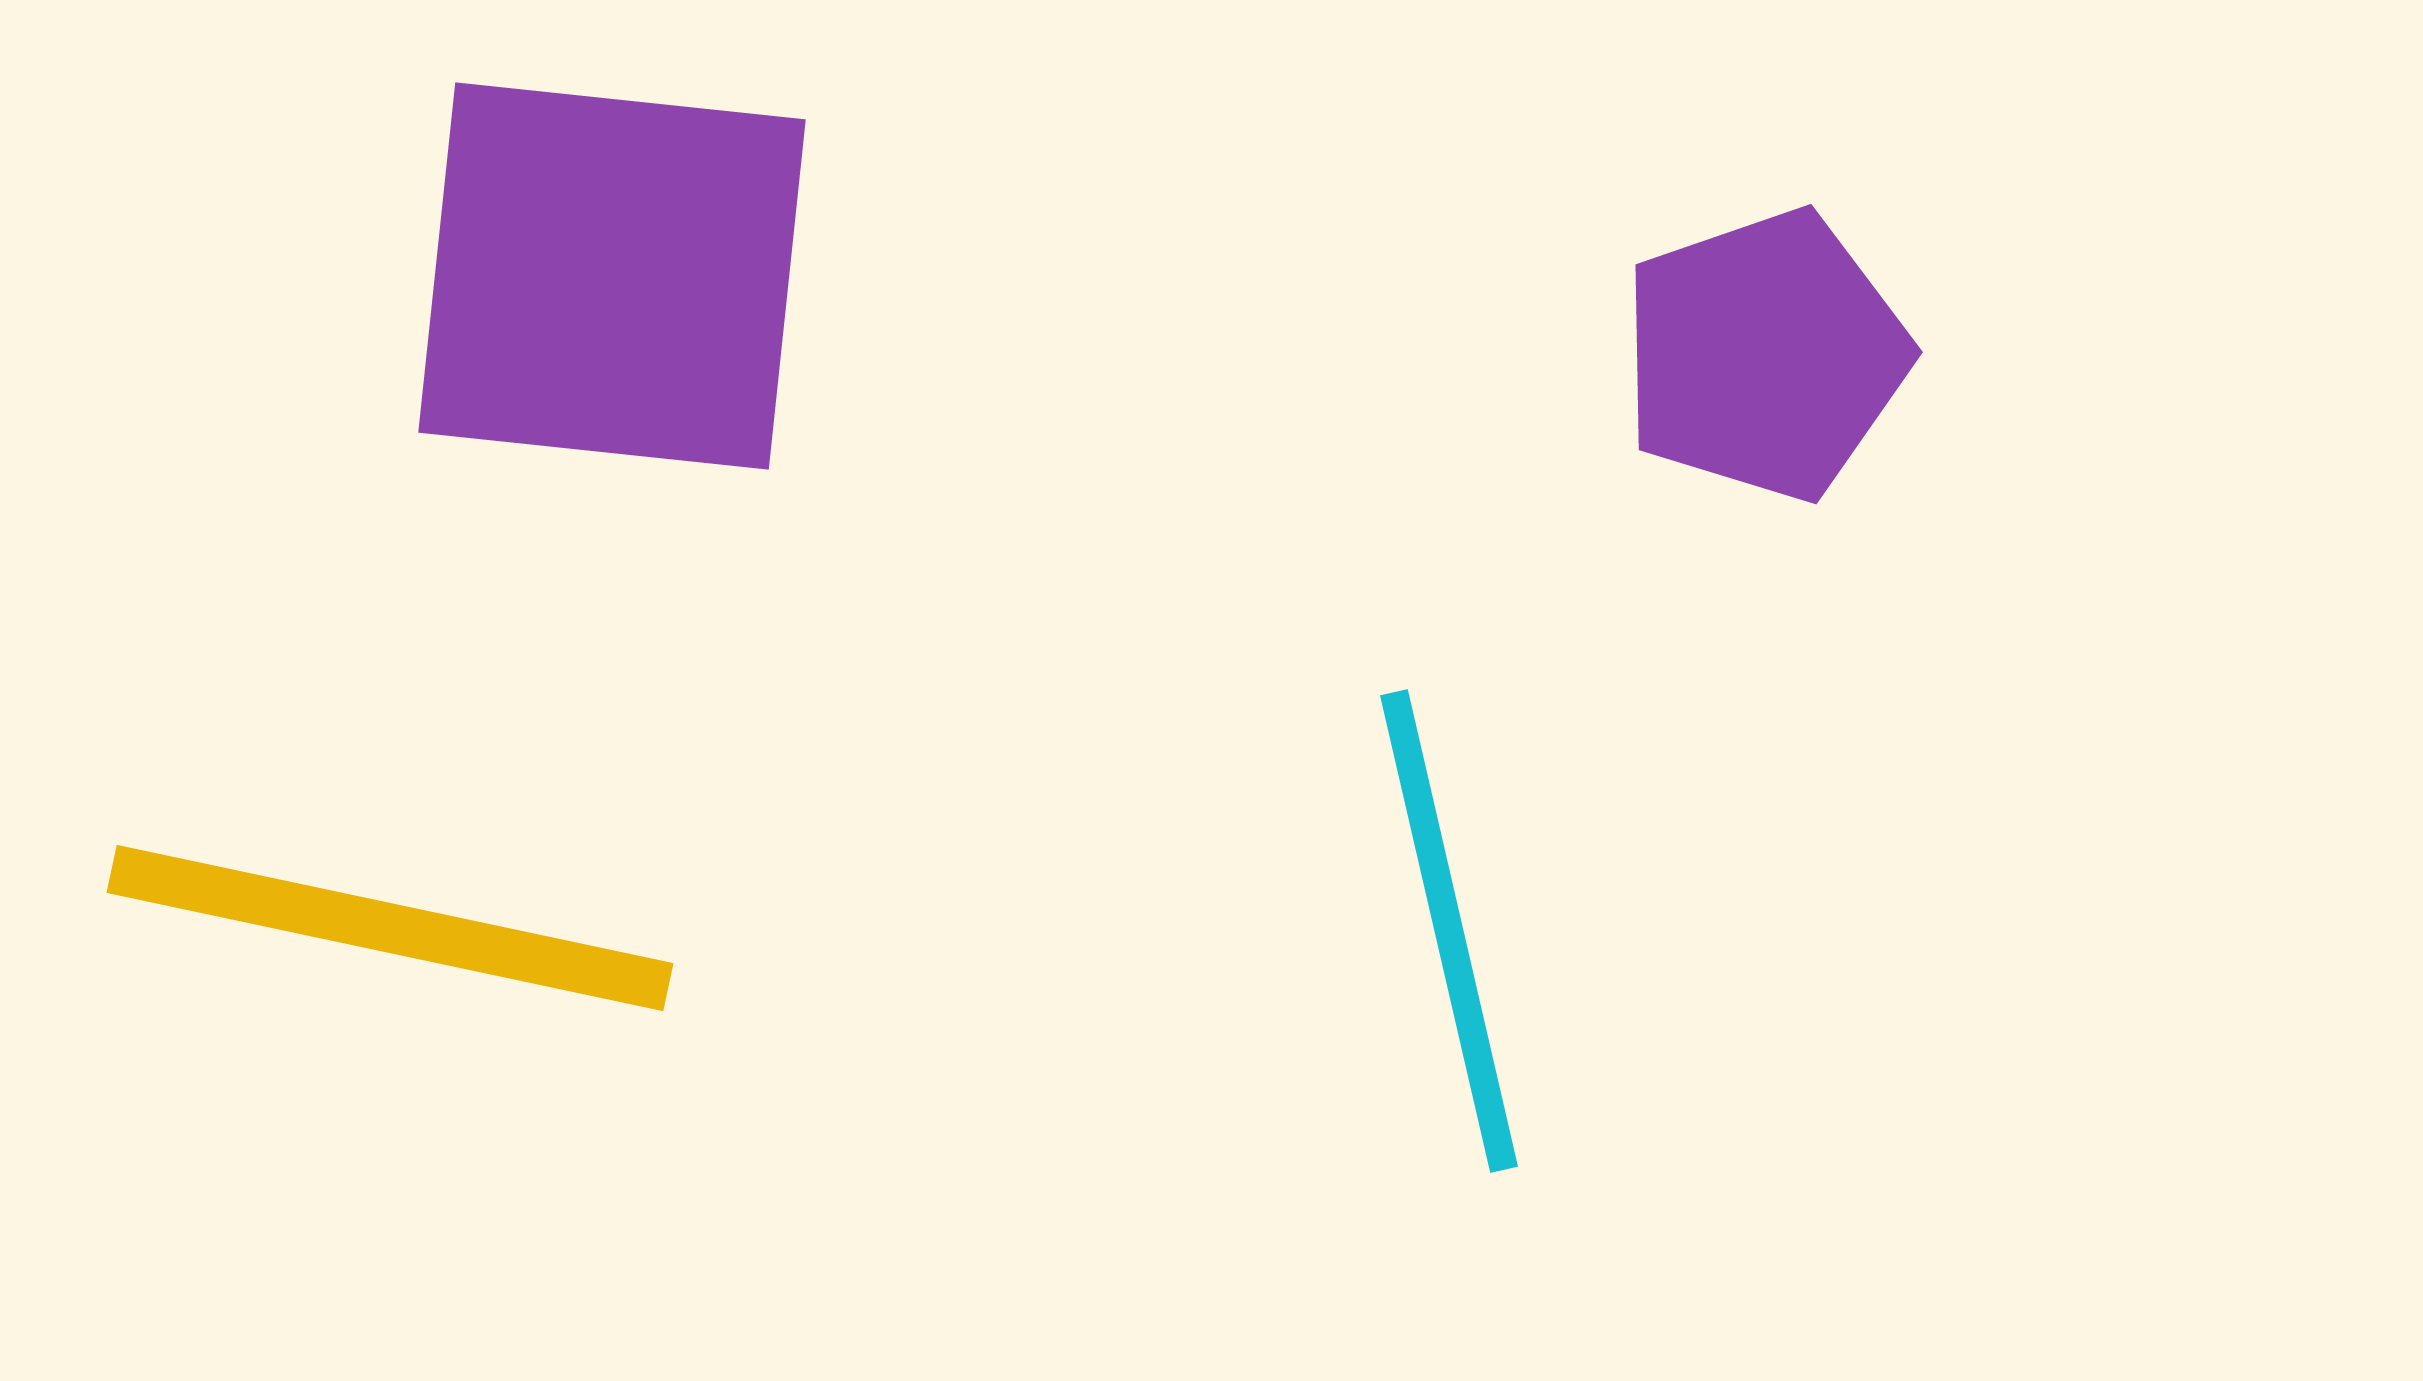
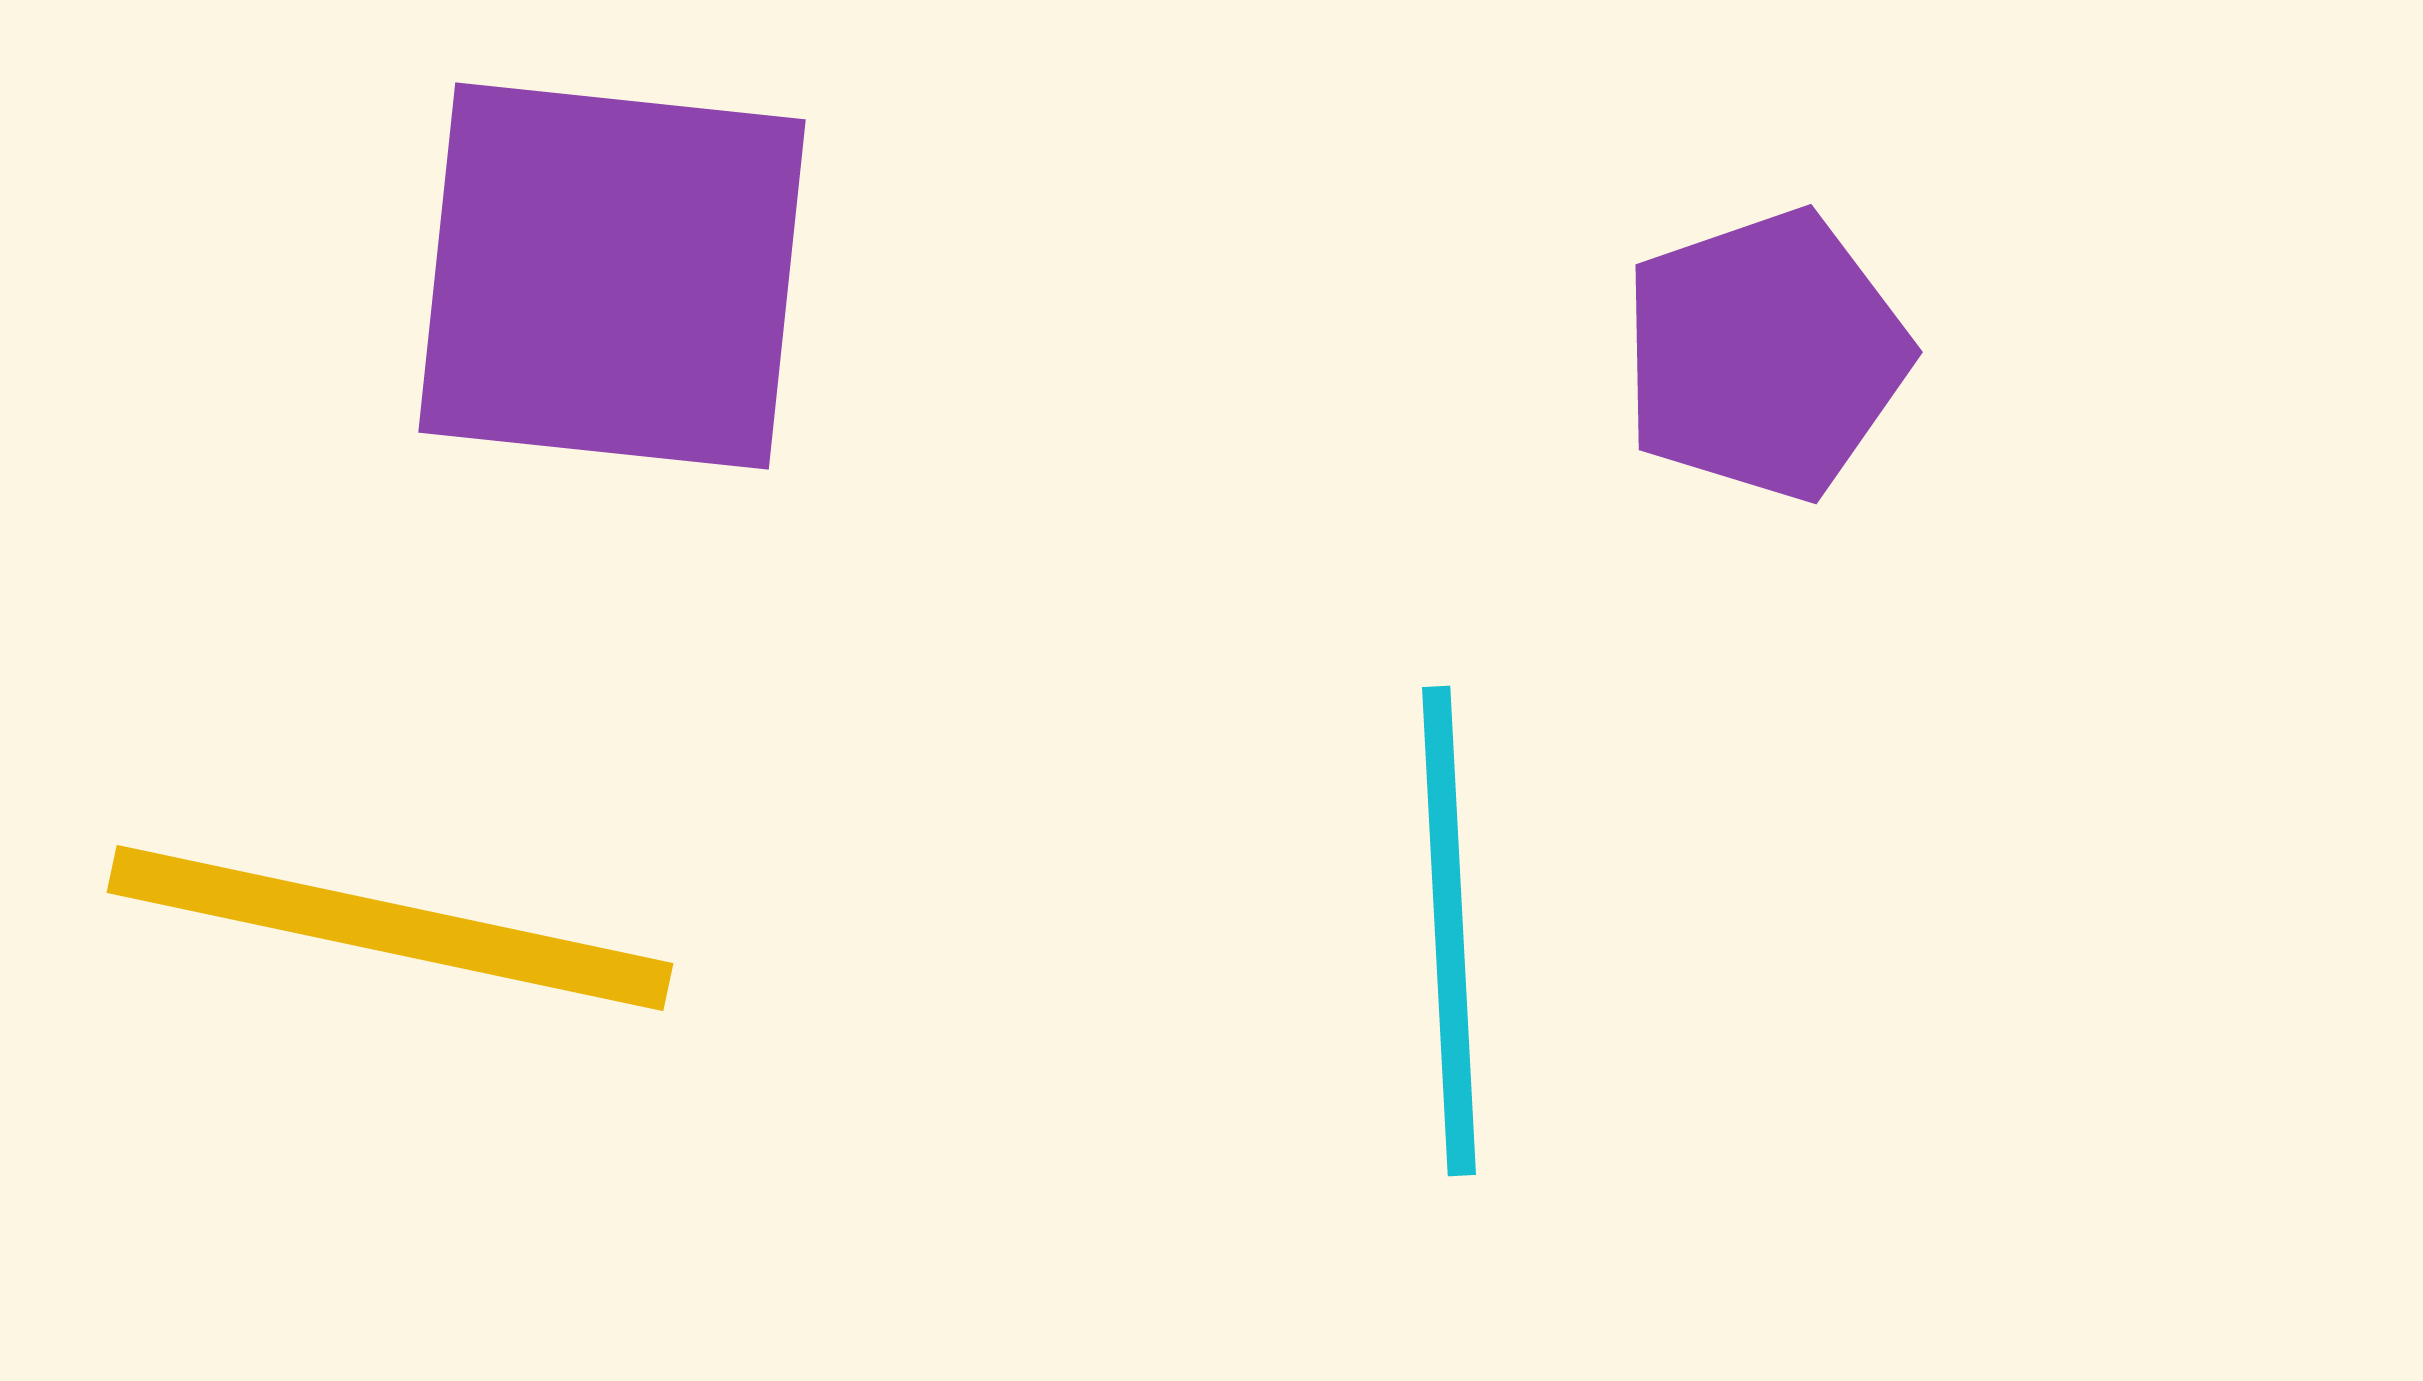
cyan line: rotated 10 degrees clockwise
